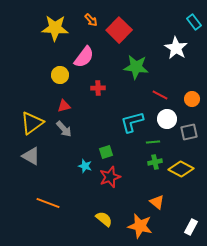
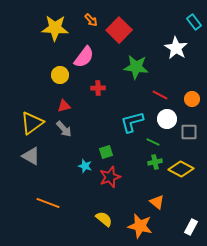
gray square: rotated 12 degrees clockwise
green line: rotated 32 degrees clockwise
